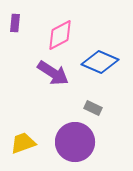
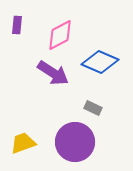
purple rectangle: moved 2 px right, 2 px down
